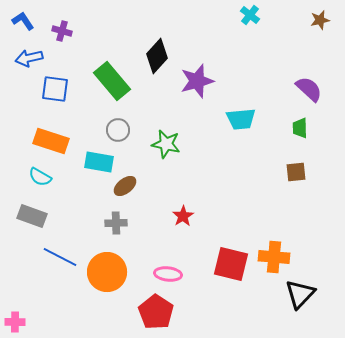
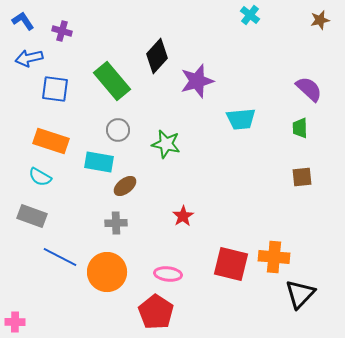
brown square: moved 6 px right, 5 px down
